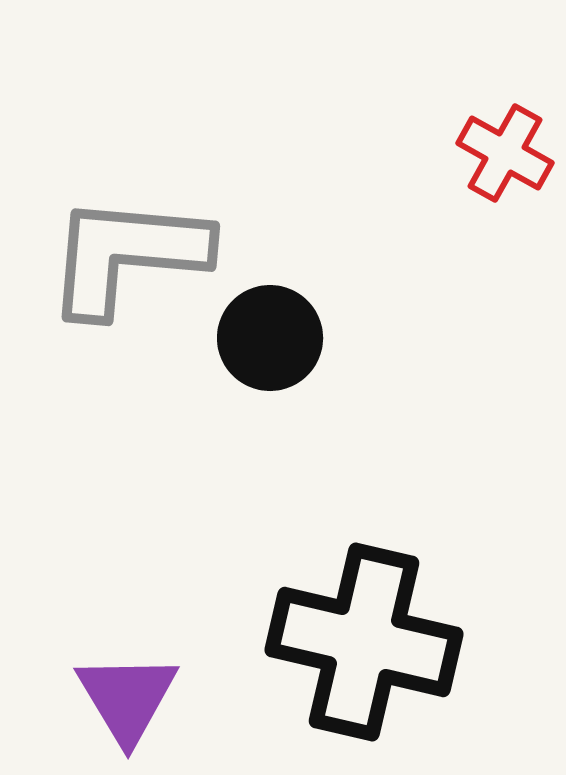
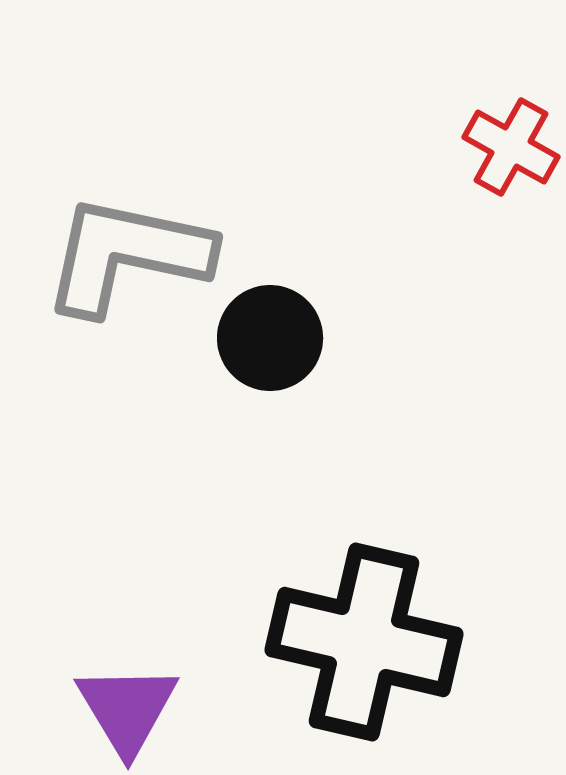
red cross: moved 6 px right, 6 px up
gray L-shape: rotated 7 degrees clockwise
purple triangle: moved 11 px down
